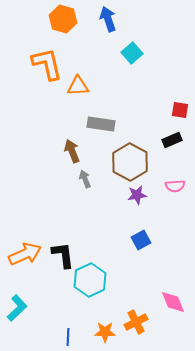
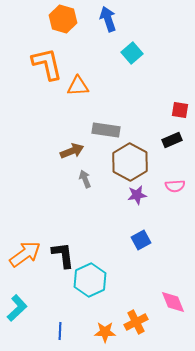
gray rectangle: moved 5 px right, 6 px down
brown arrow: rotated 90 degrees clockwise
orange arrow: rotated 12 degrees counterclockwise
blue line: moved 8 px left, 6 px up
